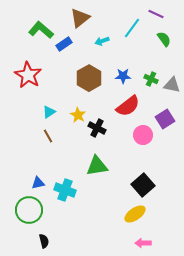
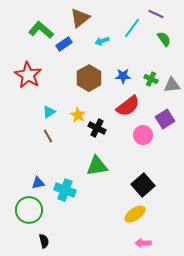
gray triangle: rotated 18 degrees counterclockwise
